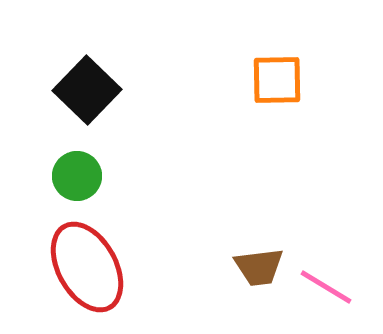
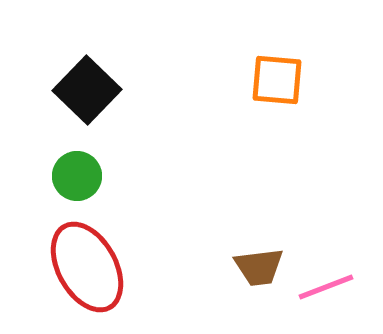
orange square: rotated 6 degrees clockwise
pink line: rotated 52 degrees counterclockwise
